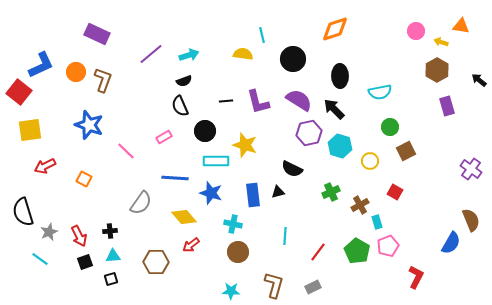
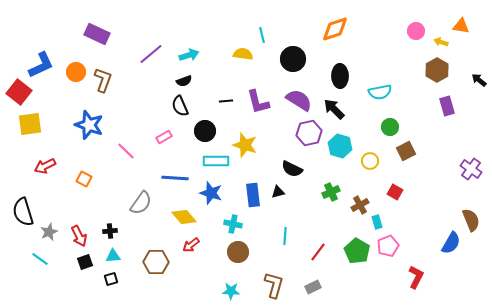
yellow square at (30, 130): moved 6 px up
